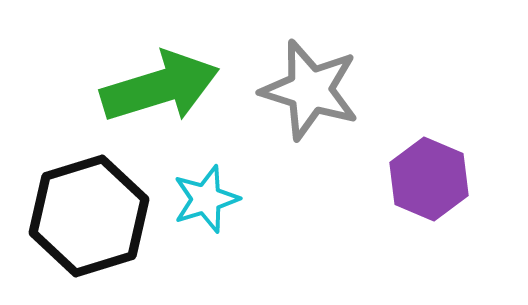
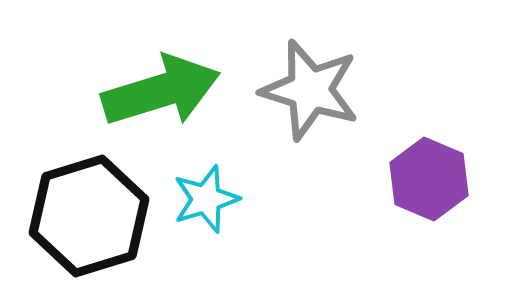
green arrow: moved 1 px right, 4 px down
